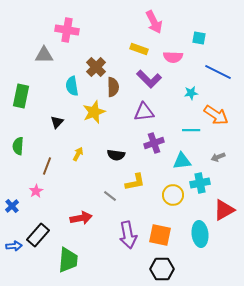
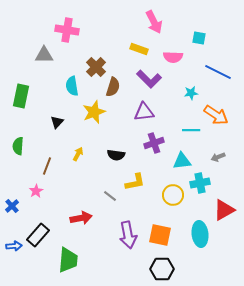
brown semicircle: rotated 18 degrees clockwise
